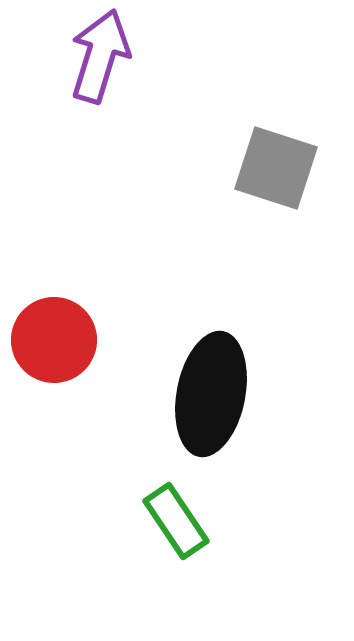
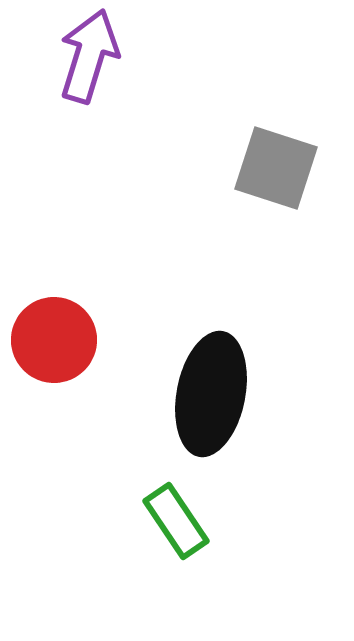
purple arrow: moved 11 px left
